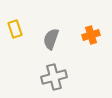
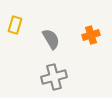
yellow rectangle: moved 4 px up; rotated 36 degrees clockwise
gray semicircle: rotated 130 degrees clockwise
